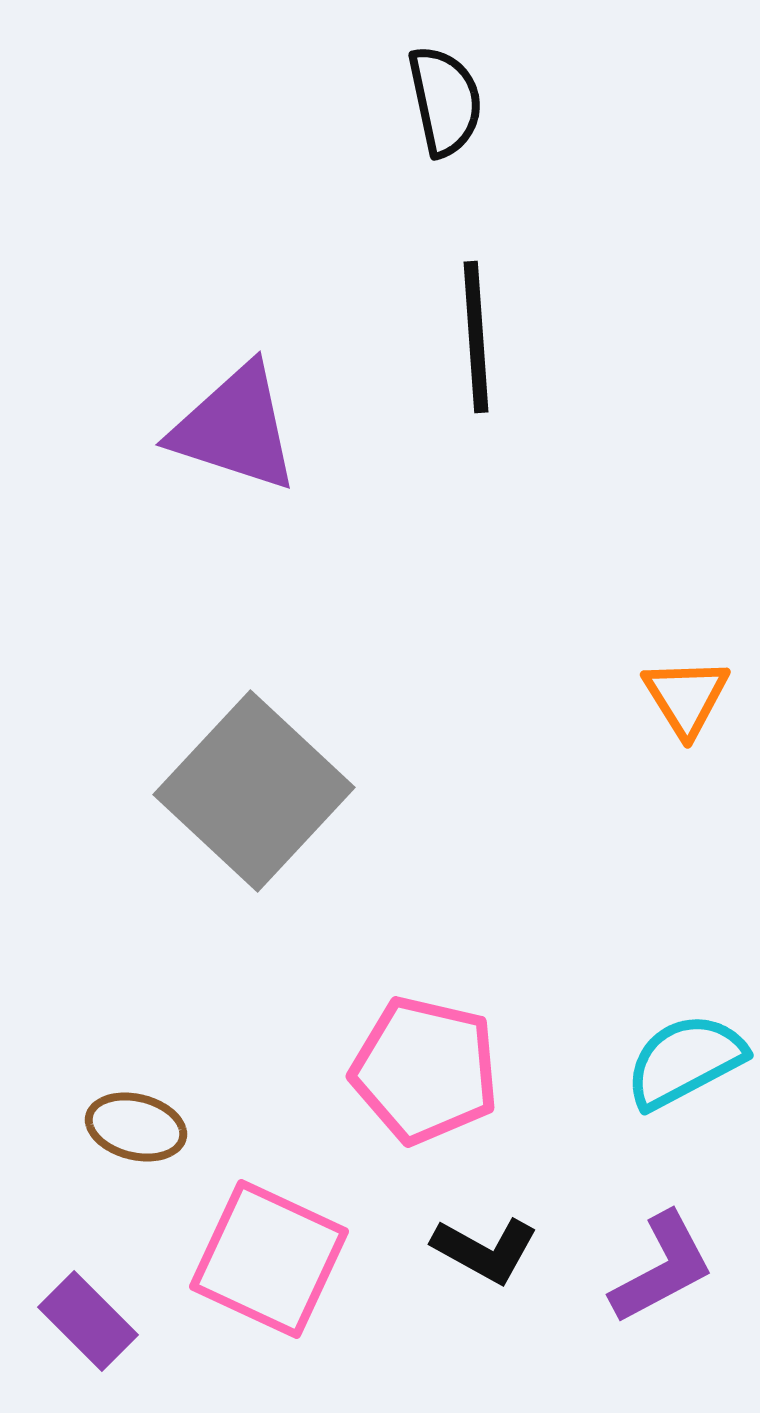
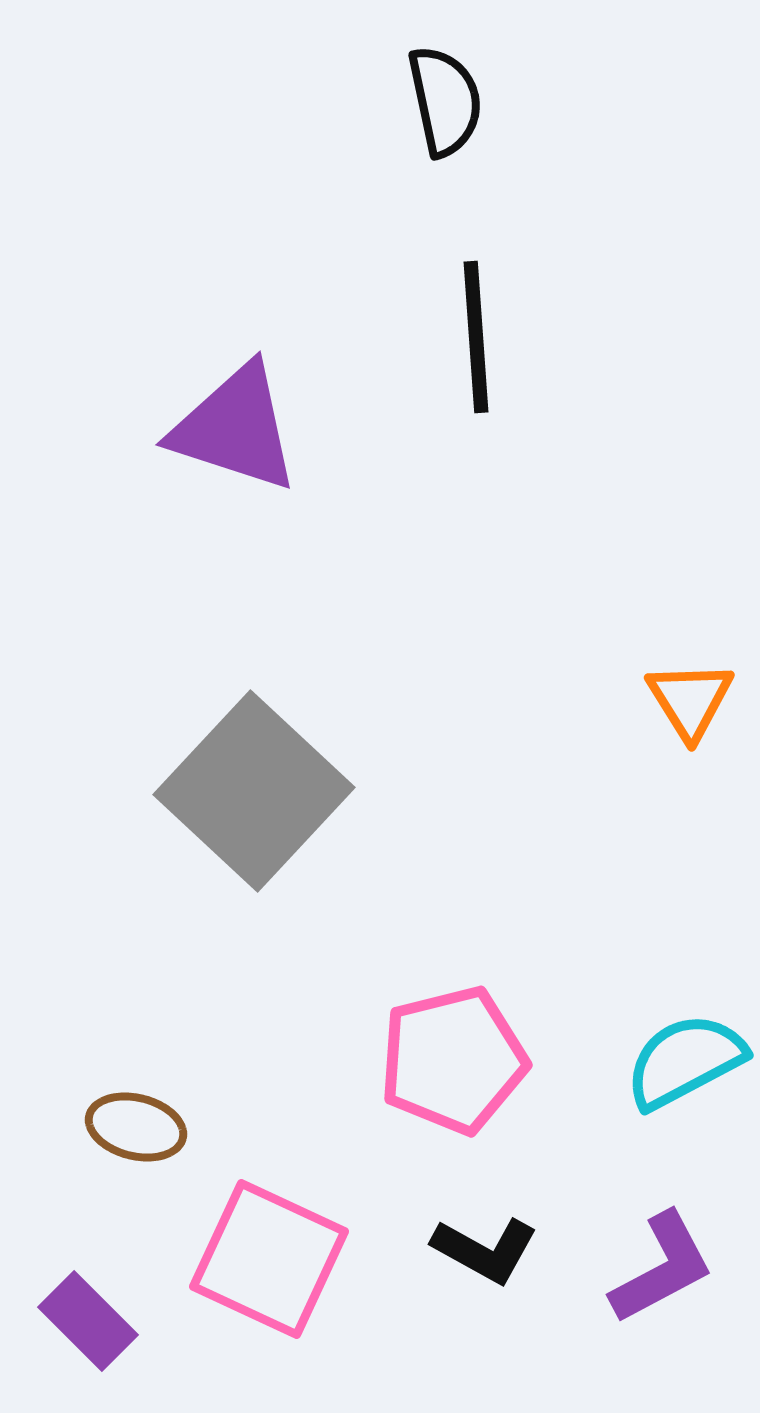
orange triangle: moved 4 px right, 3 px down
pink pentagon: moved 28 px right, 10 px up; rotated 27 degrees counterclockwise
